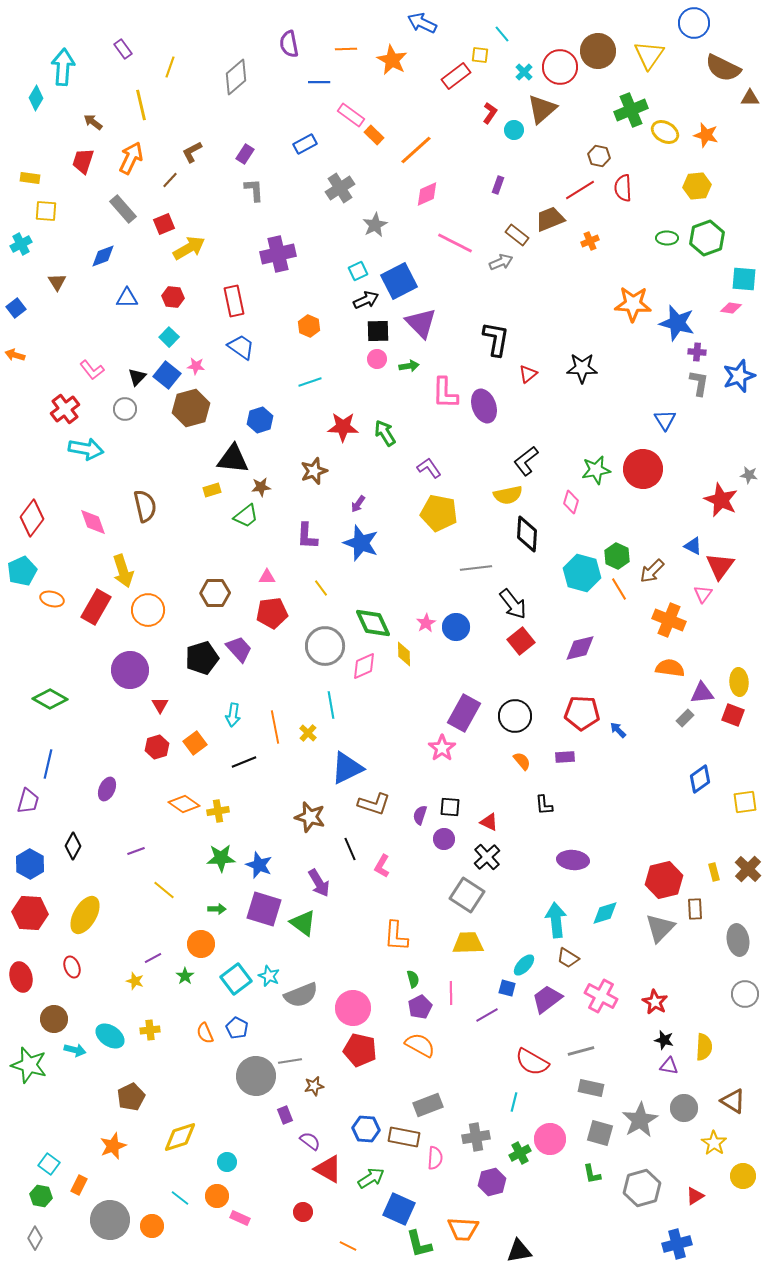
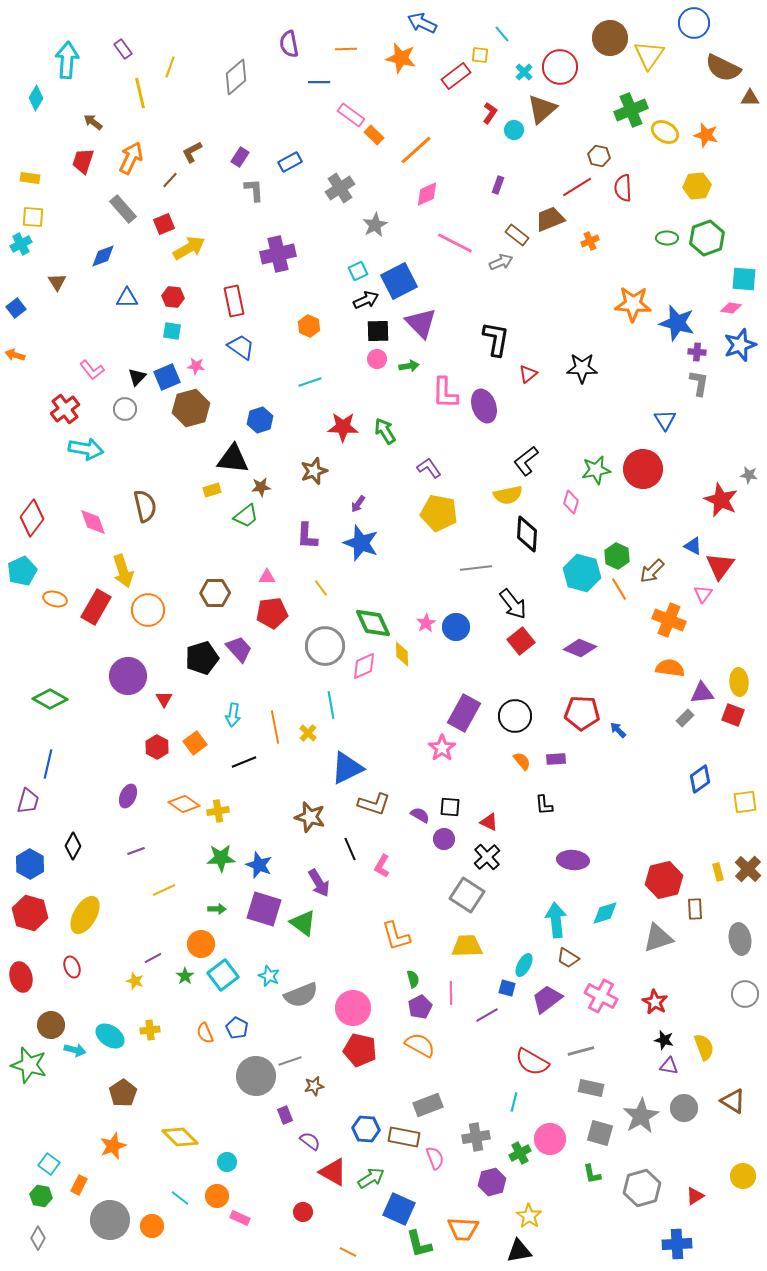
brown circle at (598, 51): moved 12 px right, 13 px up
orange star at (392, 60): moved 9 px right, 2 px up; rotated 16 degrees counterclockwise
cyan arrow at (63, 67): moved 4 px right, 7 px up
yellow line at (141, 105): moved 1 px left, 12 px up
blue rectangle at (305, 144): moved 15 px left, 18 px down
purple rectangle at (245, 154): moved 5 px left, 3 px down
red line at (580, 190): moved 3 px left, 3 px up
yellow square at (46, 211): moved 13 px left, 6 px down
cyan square at (169, 337): moved 3 px right, 6 px up; rotated 36 degrees counterclockwise
blue square at (167, 375): moved 2 px down; rotated 28 degrees clockwise
blue star at (739, 376): moved 1 px right, 31 px up
green arrow at (385, 433): moved 2 px up
orange ellipse at (52, 599): moved 3 px right
purple diamond at (580, 648): rotated 36 degrees clockwise
yellow diamond at (404, 654): moved 2 px left
purple circle at (130, 670): moved 2 px left, 6 px down
red triangle at (160, 705): moved 4 px right, 6 px up
red hexagon at (157, 747): rotated 15 degrees counterclockwise
purple rectangle at (565, 757): moved 9 px left, 2 px down
purple ellipse at (107, 789): moved 21 px right, 7 px down
purple semicircle at (420, 815): rotated 102 degrees clockwise
yellow rectangle at (714, 872): moved 4 px right
yellow line at (164, 890): rotated 65 degrees counterclockwise
red hexagon at (30, 913): rotated 12 degrees clockwise
gray triangle at (660, 928): moved 2 px left, 10 px down; rotated 28 degrees clockwise
orange L-shape at (396, 936): rotated 20 degrees counterclockwise
gray ellipse at (738, 940): moved 2 px right, 1 px up
yellow trapezoid at (468, 943): moved 1 px left, 3 px down
cyan ellipse at (524, 965): rotated 15 degrees counterclockwise
cyan square at (236, 979): moved 13 px left, 4 px up
brown circle at (54, 1019): moved 3 px left, 6 px down
yellow semicircle at (704, 1047): rotated 24 degrees counterclockwise
gray line at (290, 1061): rotated 10 degrees counterclockwise
brown pentagon at (131, 1097): moved 8 px left, 4 px up; rotated 8 degrees counterclockwise
gray star at (640, 1120): moved 1 px right, 4 px up
yellow diamond at (180, 1137): rotated 63 degrees clockwise
yellow star at (714, 1143): moved 185 px left, 73 px down
pink semicircle at (435, 1158): rotated 25 degrees counterclockwise
red triangle at (328, 1169): moved 5 px right, 3 px down
gray diamond at (35, 1238): moved 3 px right
blue cross at (677, 1244): rotated 12 degrees clockwise
orange line at (348, 1246): moved 6 px down
